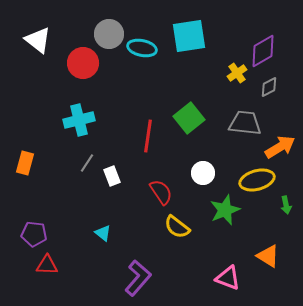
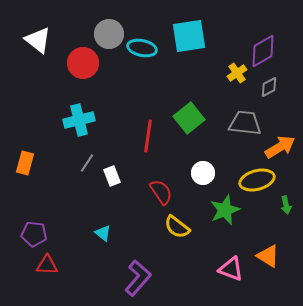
pink triangle: moved 3 px right, 9 px up
